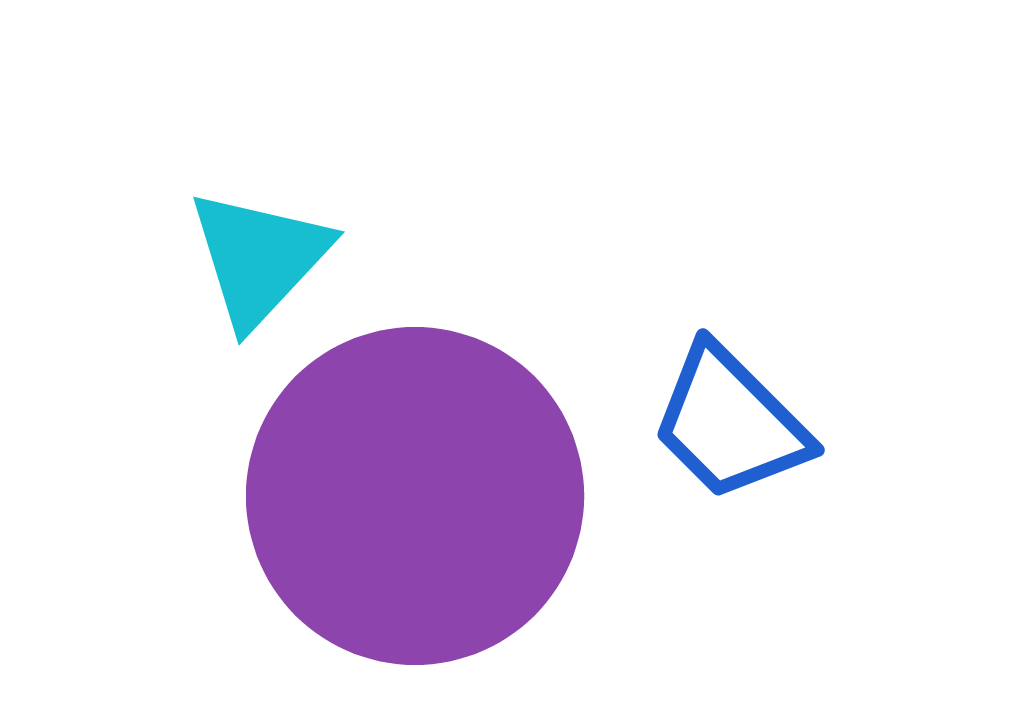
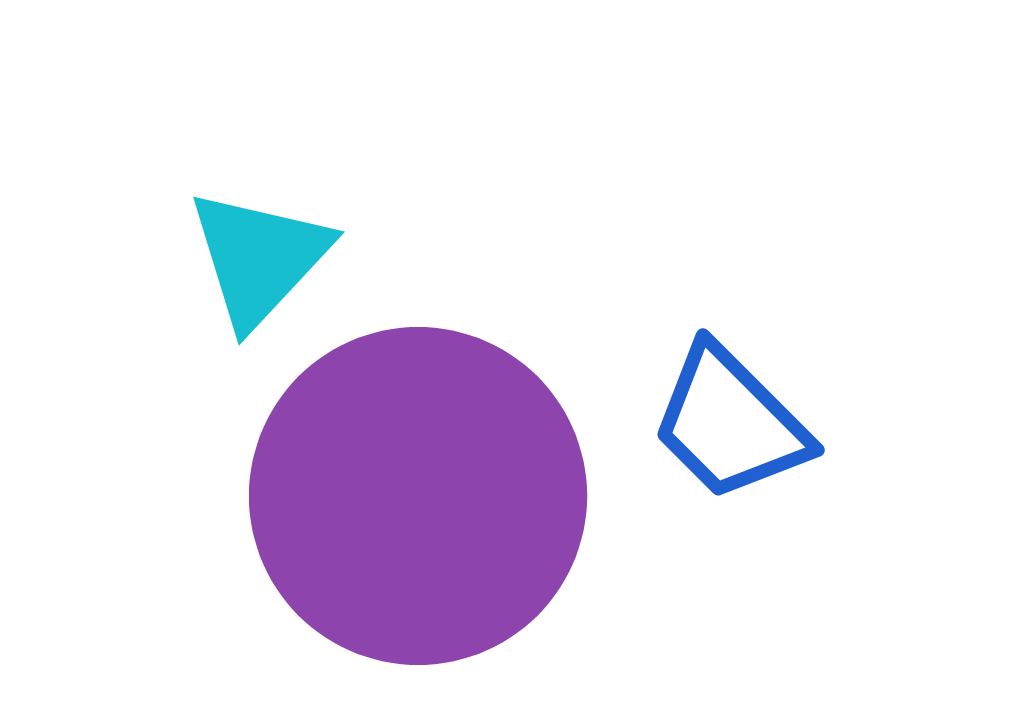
purple circle: moved 3 px right
